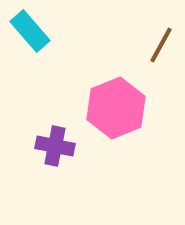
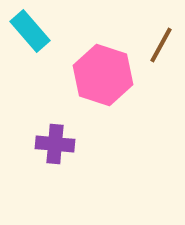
pink hexagon: moved 13 px left, 33 px up; rotated 20 degrees counterclockwise
purple cross: moved 2 px up; rotated 6 degrees counterclockwise
